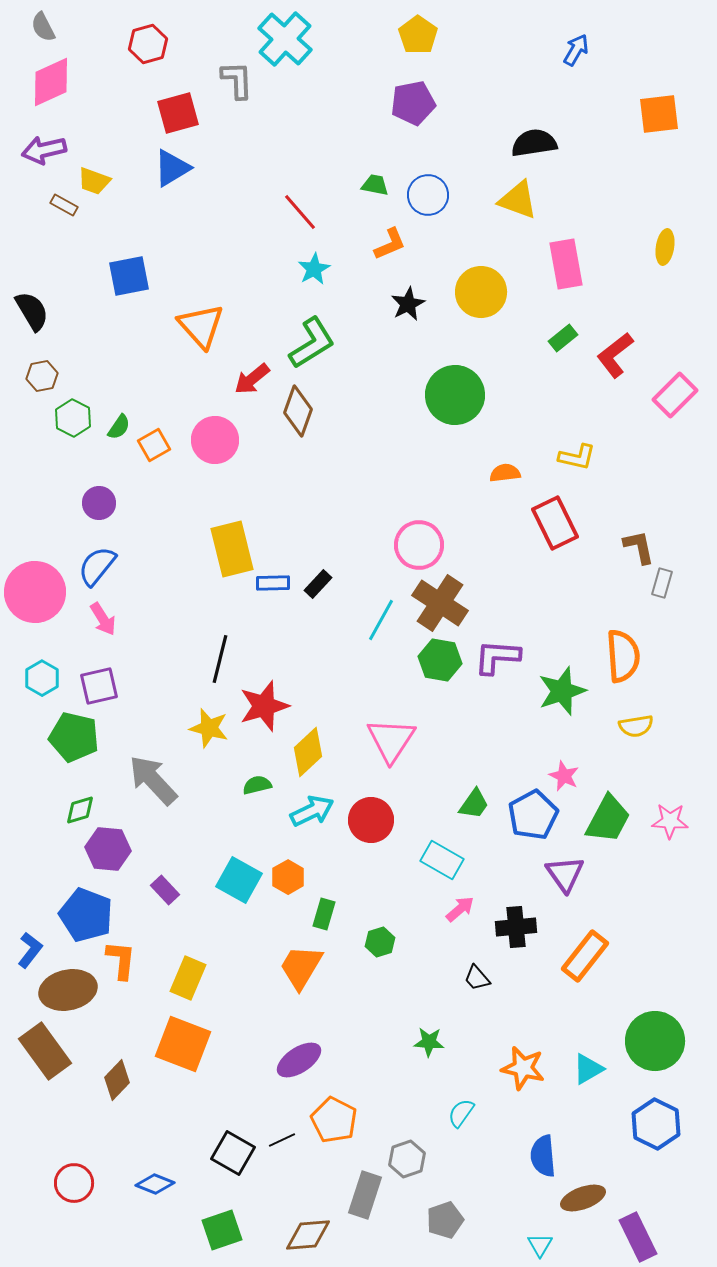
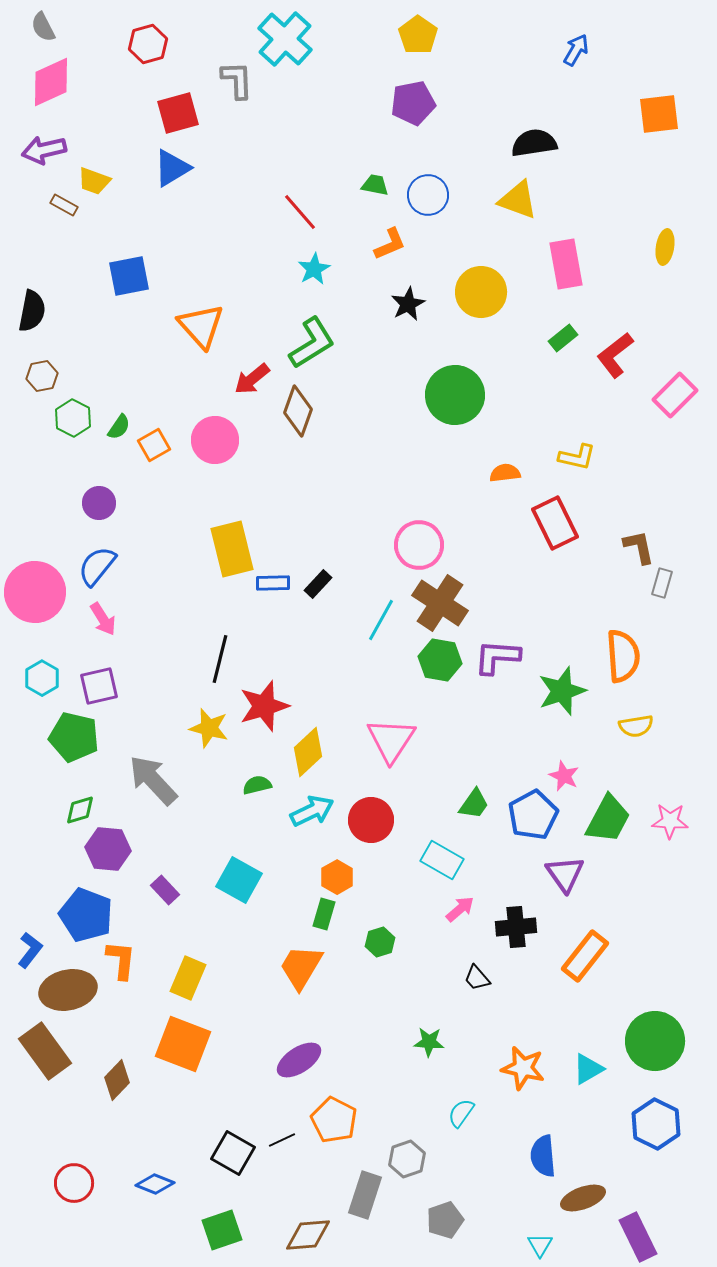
black semicircle at (32, 311): rotated 42 degrees clockwise
orange hexagon at (288, 877): moved 49 px right
